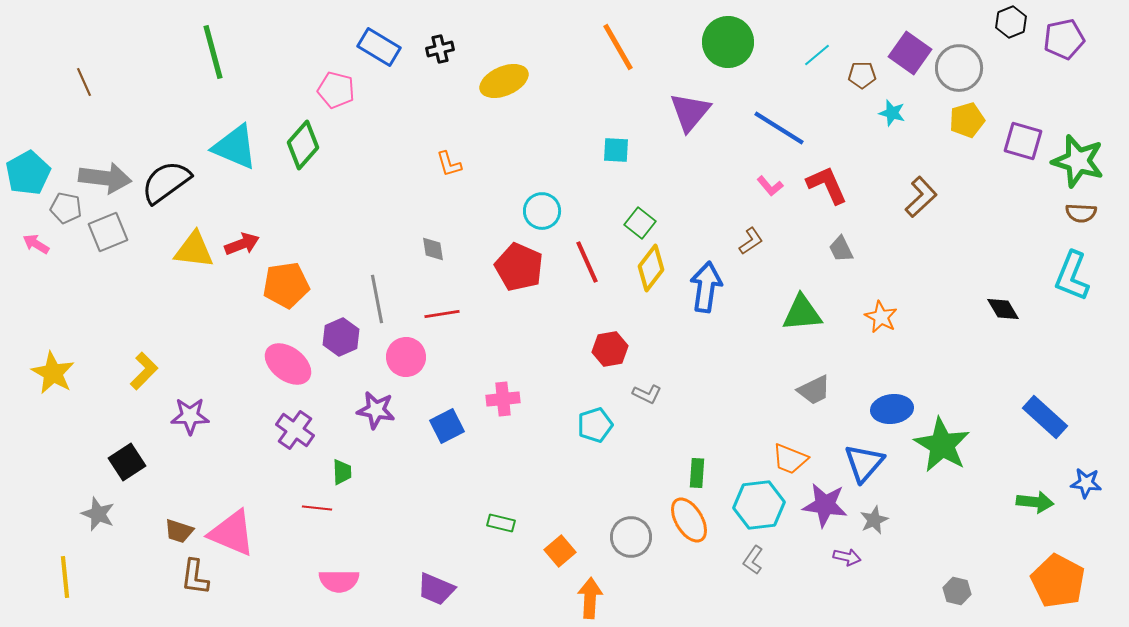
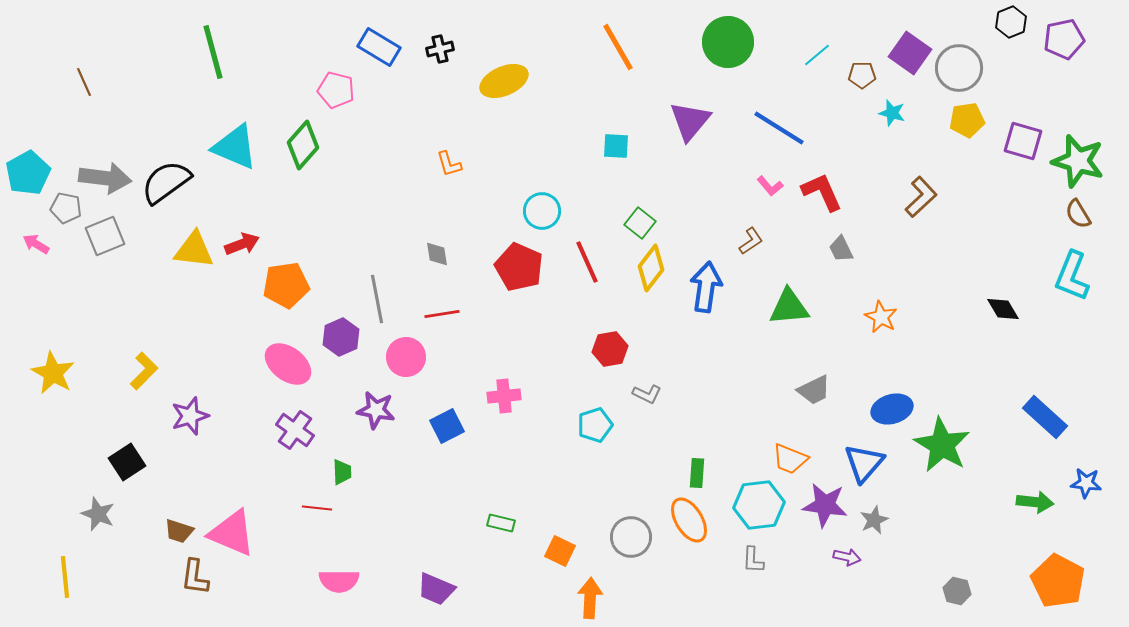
purple triangle at (690, 112): moved 9 px down
yellow pentagon at (967, 120): rotated 8 degrees clockwise
cyan square at (616, 150): moved 4 px up
red L-shape at (827, 185): moved 5 px left, 7 px down
brown semicircle at (1081, 213): moved 3 px left, 1 px down; rotated 56 degrees clockwise
gray square at (108, 232): moved 3 px left, 4 px down
gray diamond at (433, 249): moved 4 px right, 5 px down
green triangle at (802, 313): moved 13 px left, 6 px up
pink cross at (503, 399): moved 1 px right, 3 px up
blue ellipse at (892, 409): rotated 9 degrees counterclockwise
purple star at (190, 416): rotated 18 degrees counterclockwise
orange square at (560, 551): rotated 24 degrees counterclockwise
gray L-shape at (753, 560): rotated 32 degrees counterclockwise
